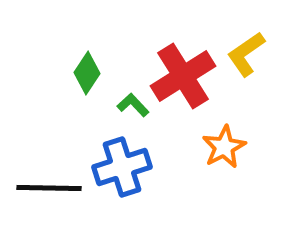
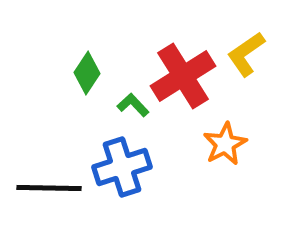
orange star: moved 1 px right, 3 px up
